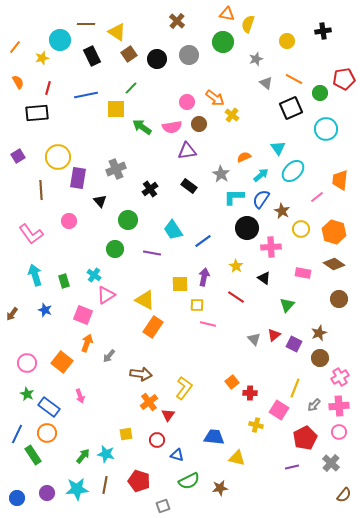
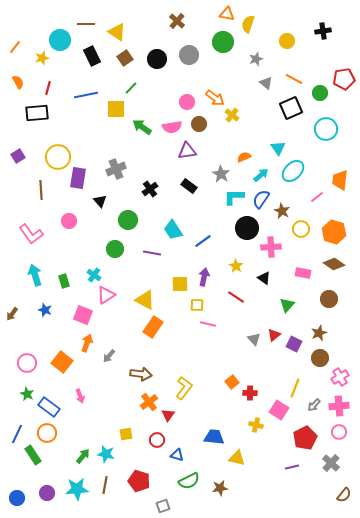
brown square at (129, 54): moved 4 px left, 4 px down
brown circle at (339, 299): moved 10 px left
